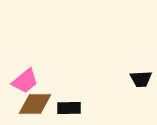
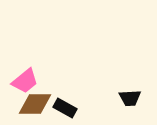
black trapezoid: moved 11 px left, 19 px down
black rectangle: moved 4 px left; rotated 30 degrees clockwise
